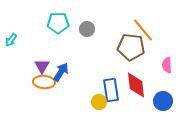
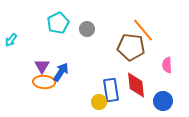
cyan pentagon: rotated 25 degrees counterclockwise
